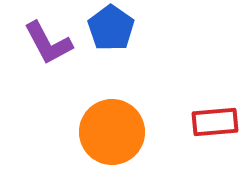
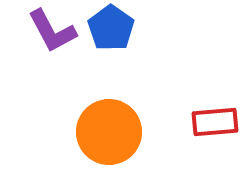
purple L-shape: moved 4 px right, 12 px up
orange circle: moved 3 px left
